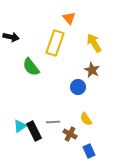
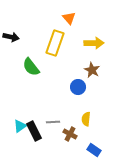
yellow arrow: rotated 120 degrees clockwise
yellow semicircle: rotated 40 degrees clockwise
blue rectangle: moved 5 px right, 1 px up; rotated 32 degrees counterclockwise
